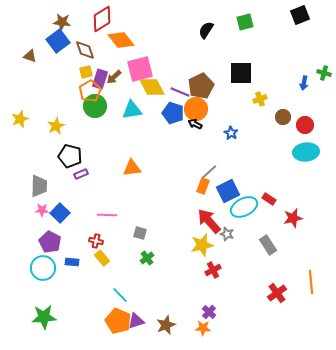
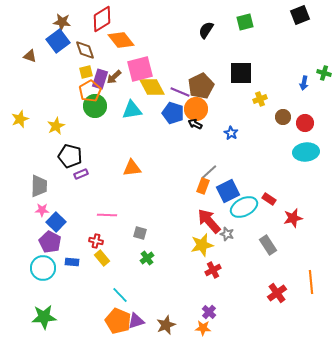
red circle at (305, 125): moved 2 px up
blue square at (60, 213): moved 4 px left, 9 px down
